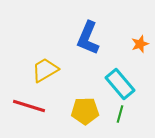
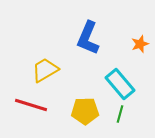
red line: moved 2 px right, 1 px up
